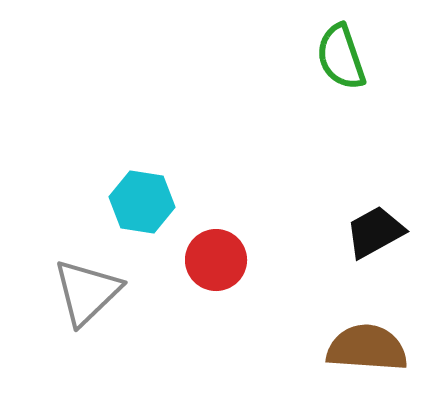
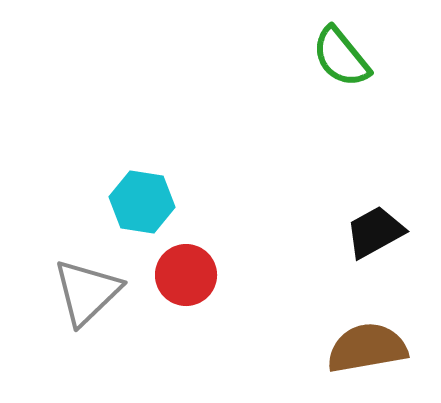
green semicircle: rotated 20 degrees counterclockwise
red circle: moved 30 px left, 15 px down
brown semicircle: rotated 14 degrees counterclockwise
